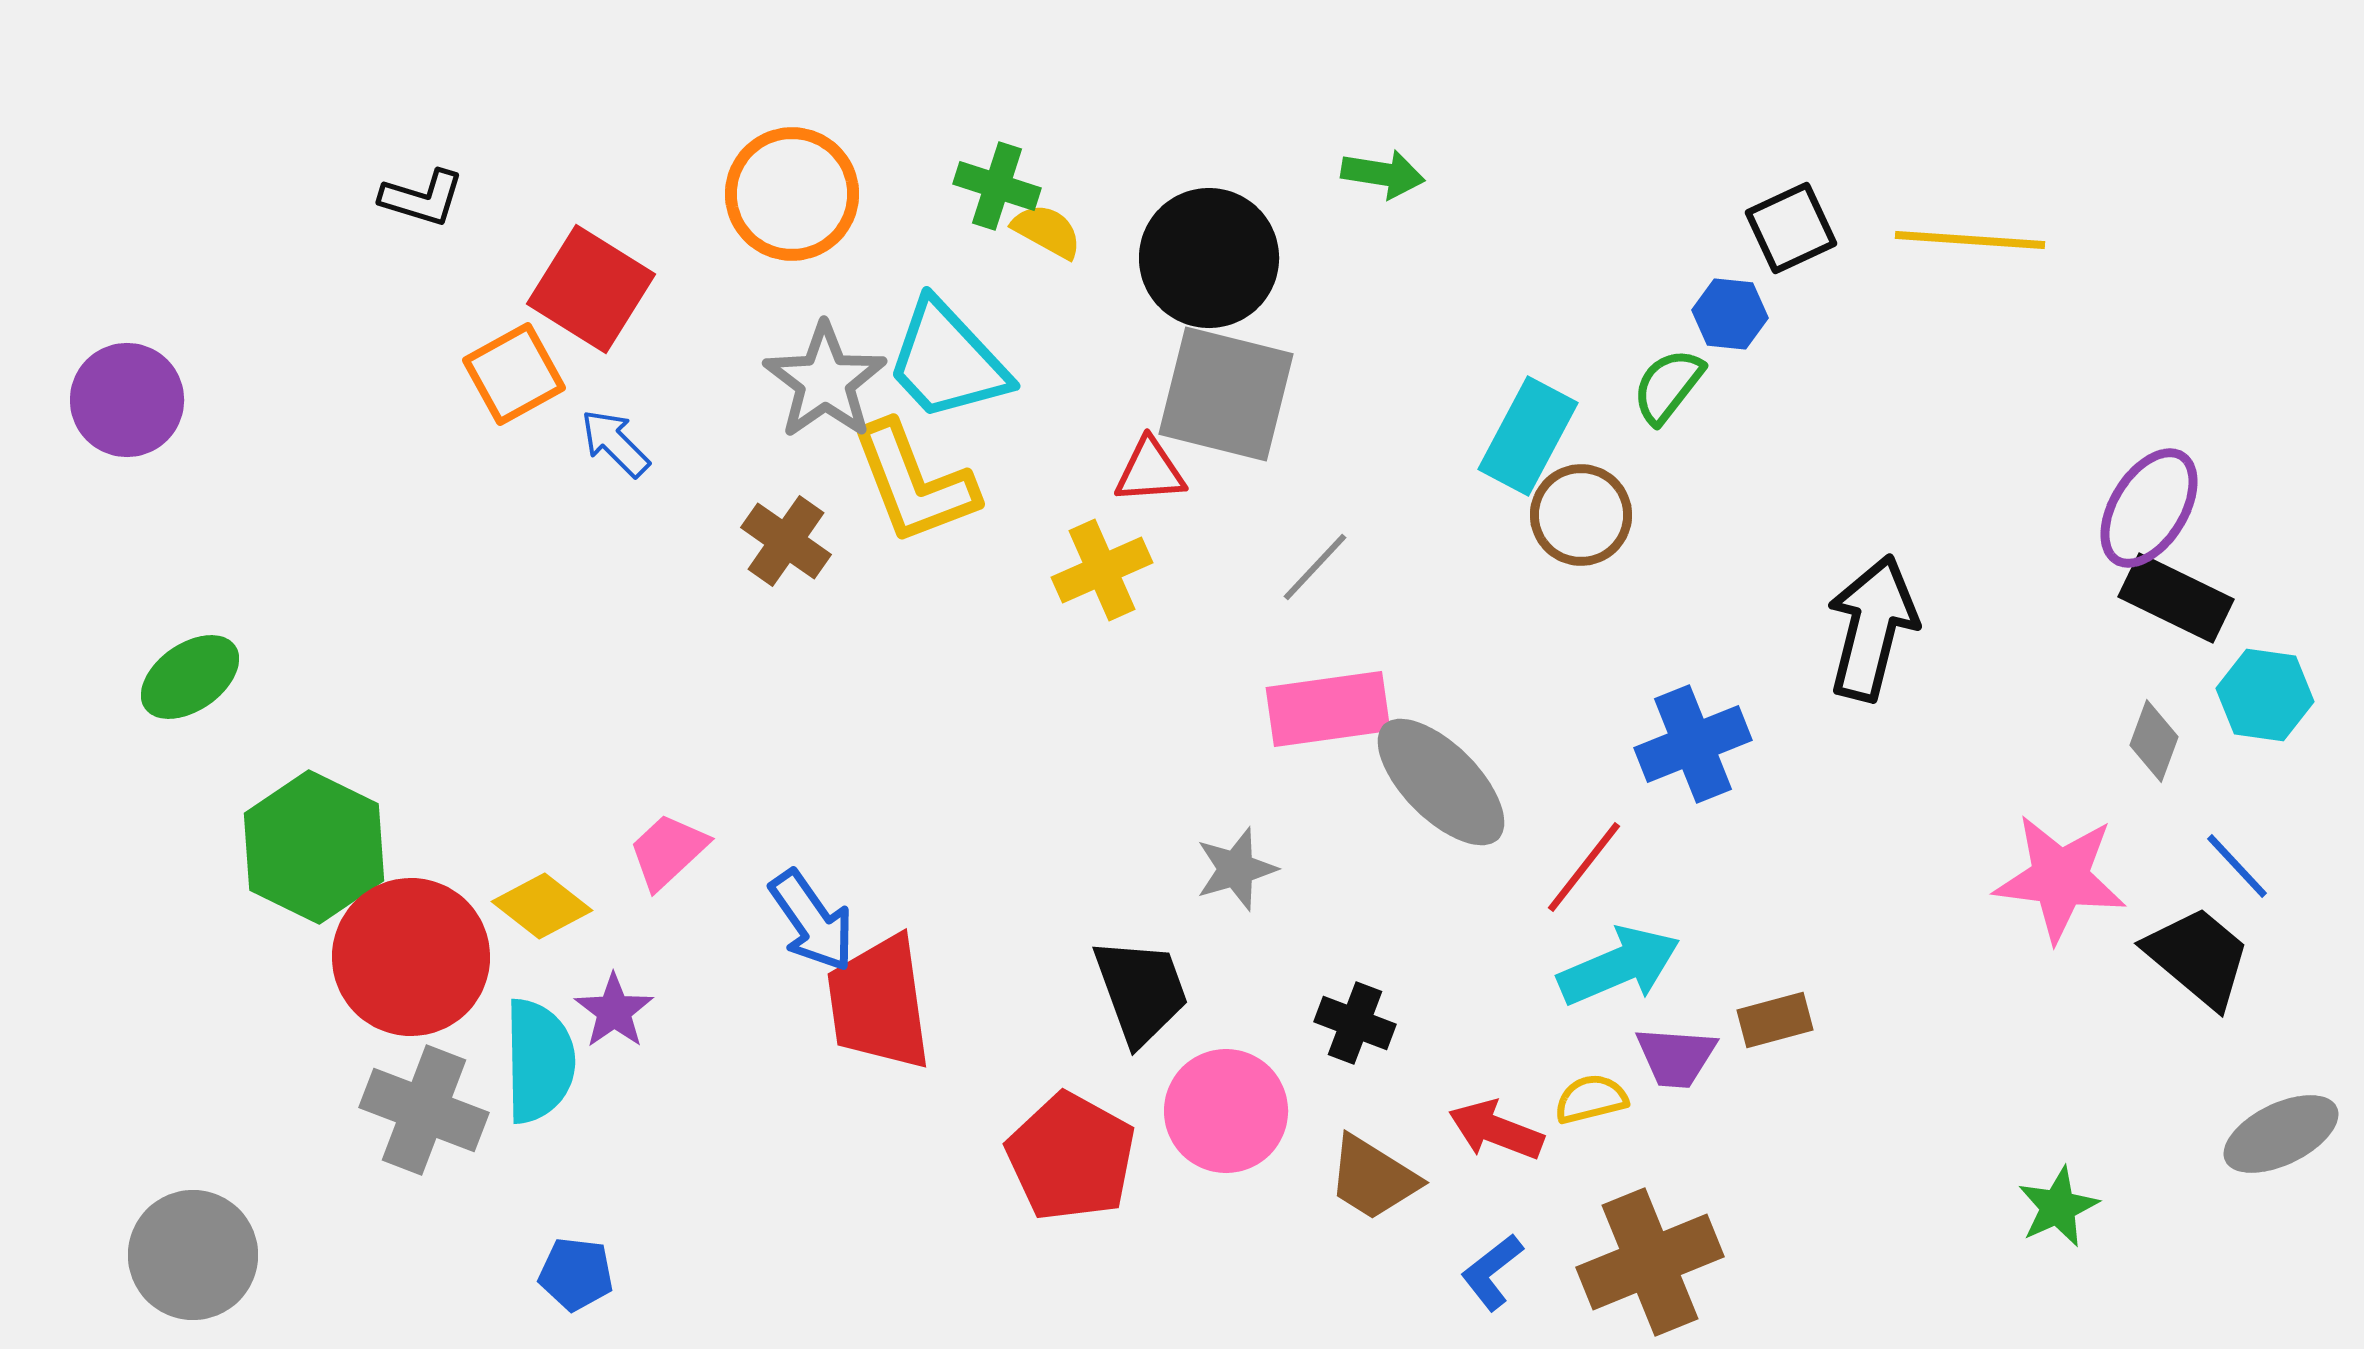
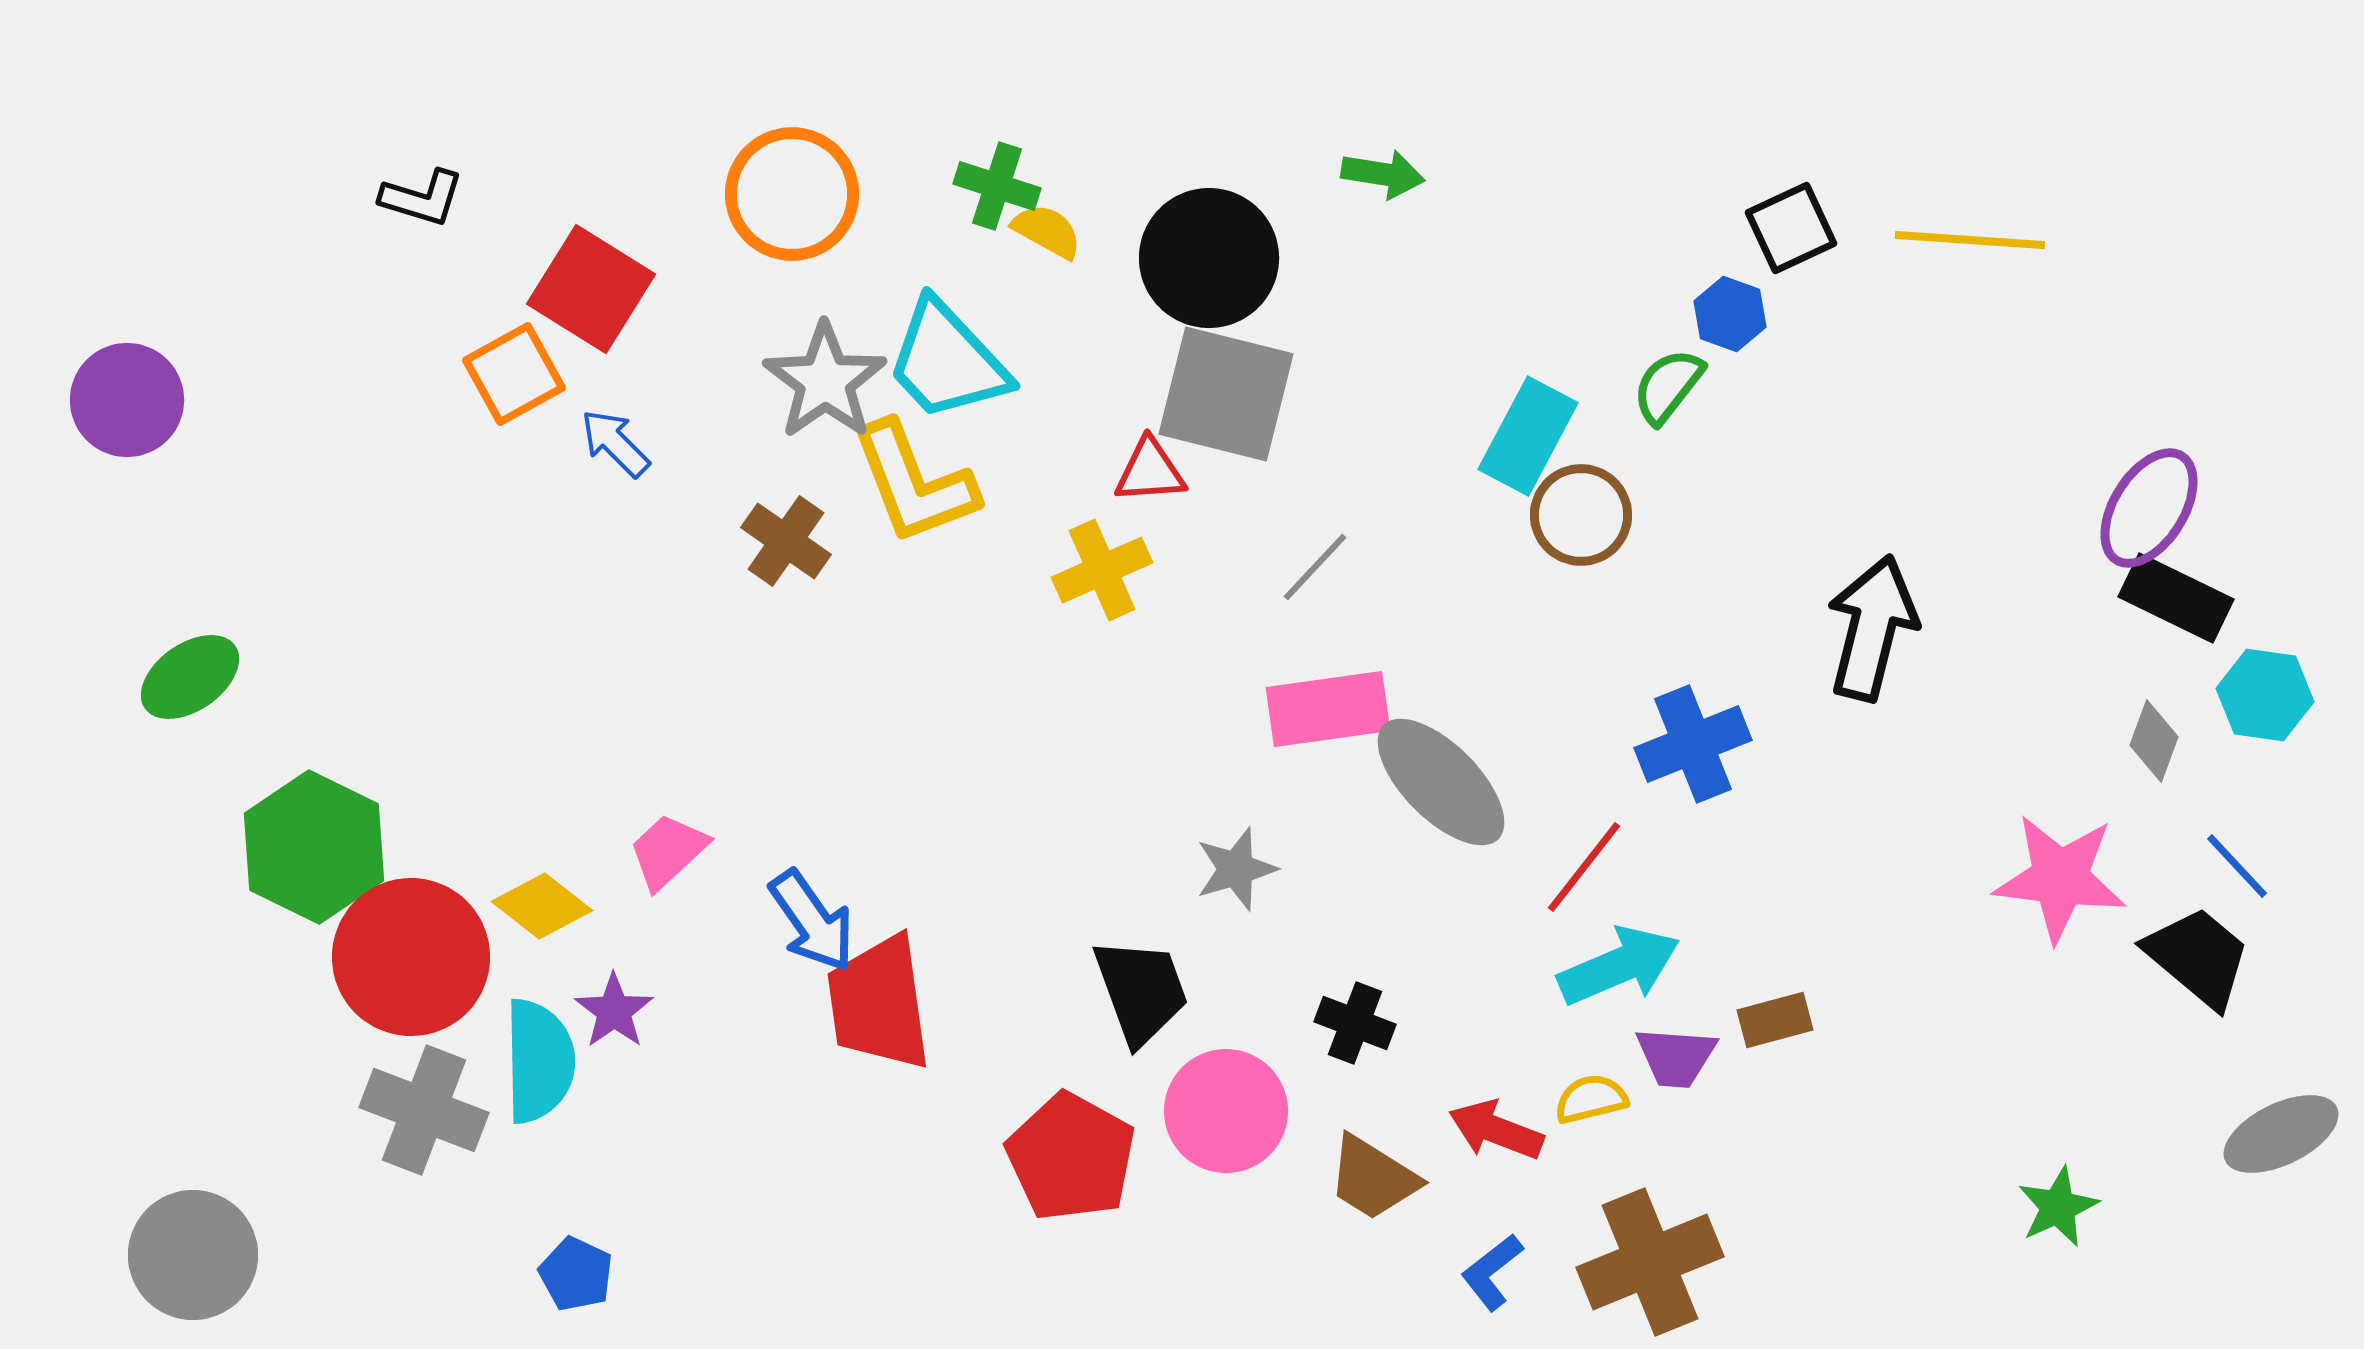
blue hexagon at (1730, 314): rotated 14 degrees clockwise
blue pentagon at (576, 1274): rotated 18 degrees clockwise
